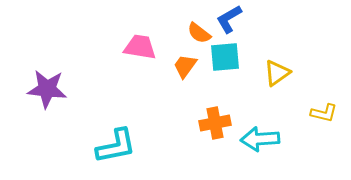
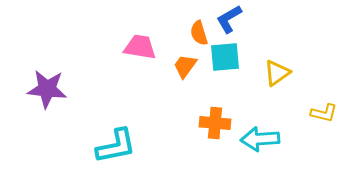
orange semicircle: rotated 35 degrees clockwise
orange cross: rotated 16 degrees clockwise
